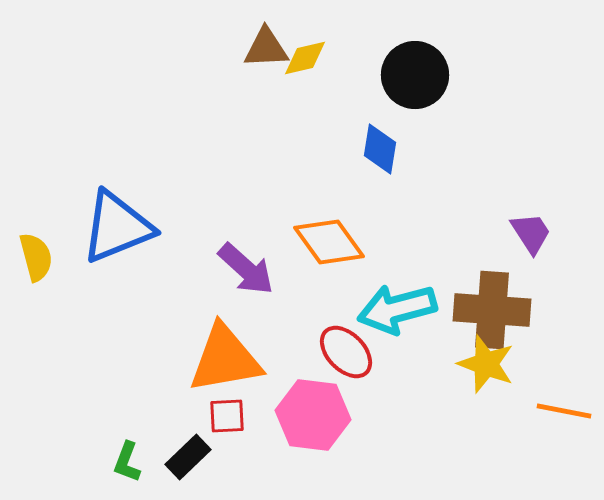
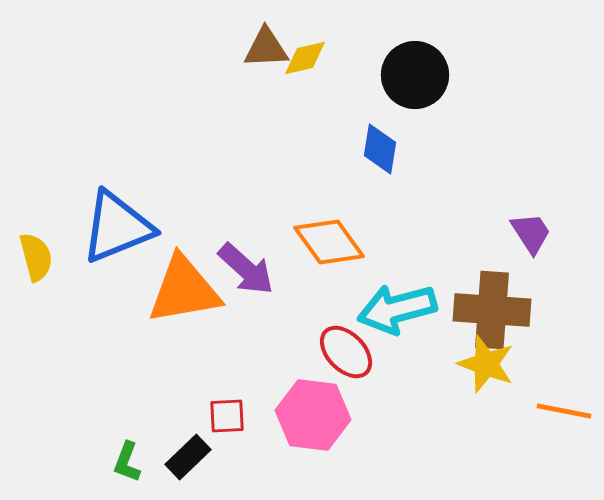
orange triangle: moved 41 px left, 69 px up
